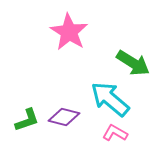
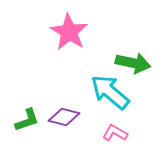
green arrow: rotated 20 degrees counterclockwise
cyan arrow: moved 7 px up
